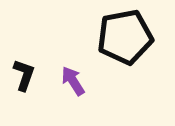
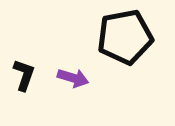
purple arrow: moved 3 px up; rotated 140 degrees clockwise
